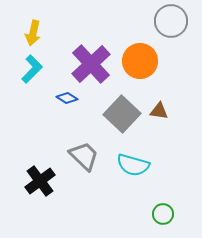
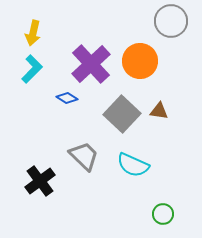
cyan semicircle: rotated 8 degrees clockwise
